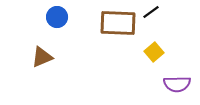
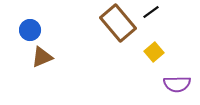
blue circle: moved 27 px left, 13 px down
brown rectangle: rotated 48 degrees clockwise
